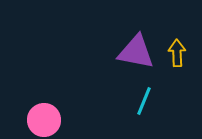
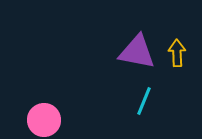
purple triangle: moved 1 px right
